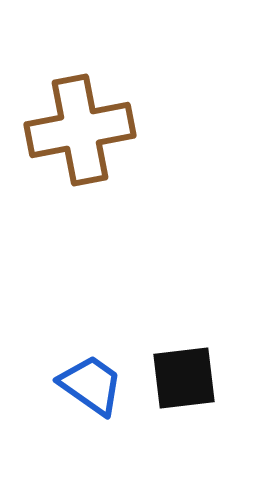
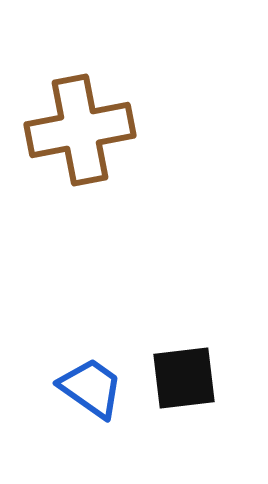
blue trapezoid: moved 3 px down
